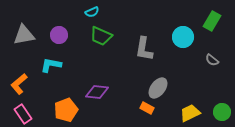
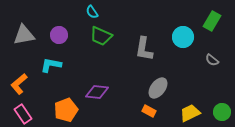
cyan semicircle: rotated 80 degrees clockwise
orange rectangle: moved 2 px right, 3 px down
